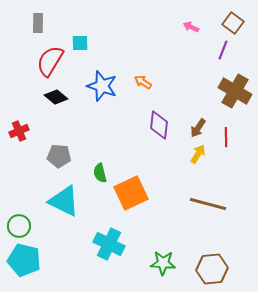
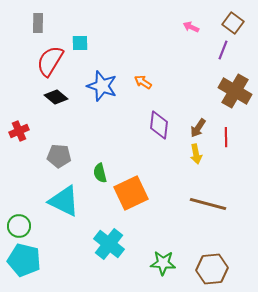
yellow arrow: moved 2 px left; rotated 138 degrees clockwise
cyan cross: rotated 12 degrees clockwise
